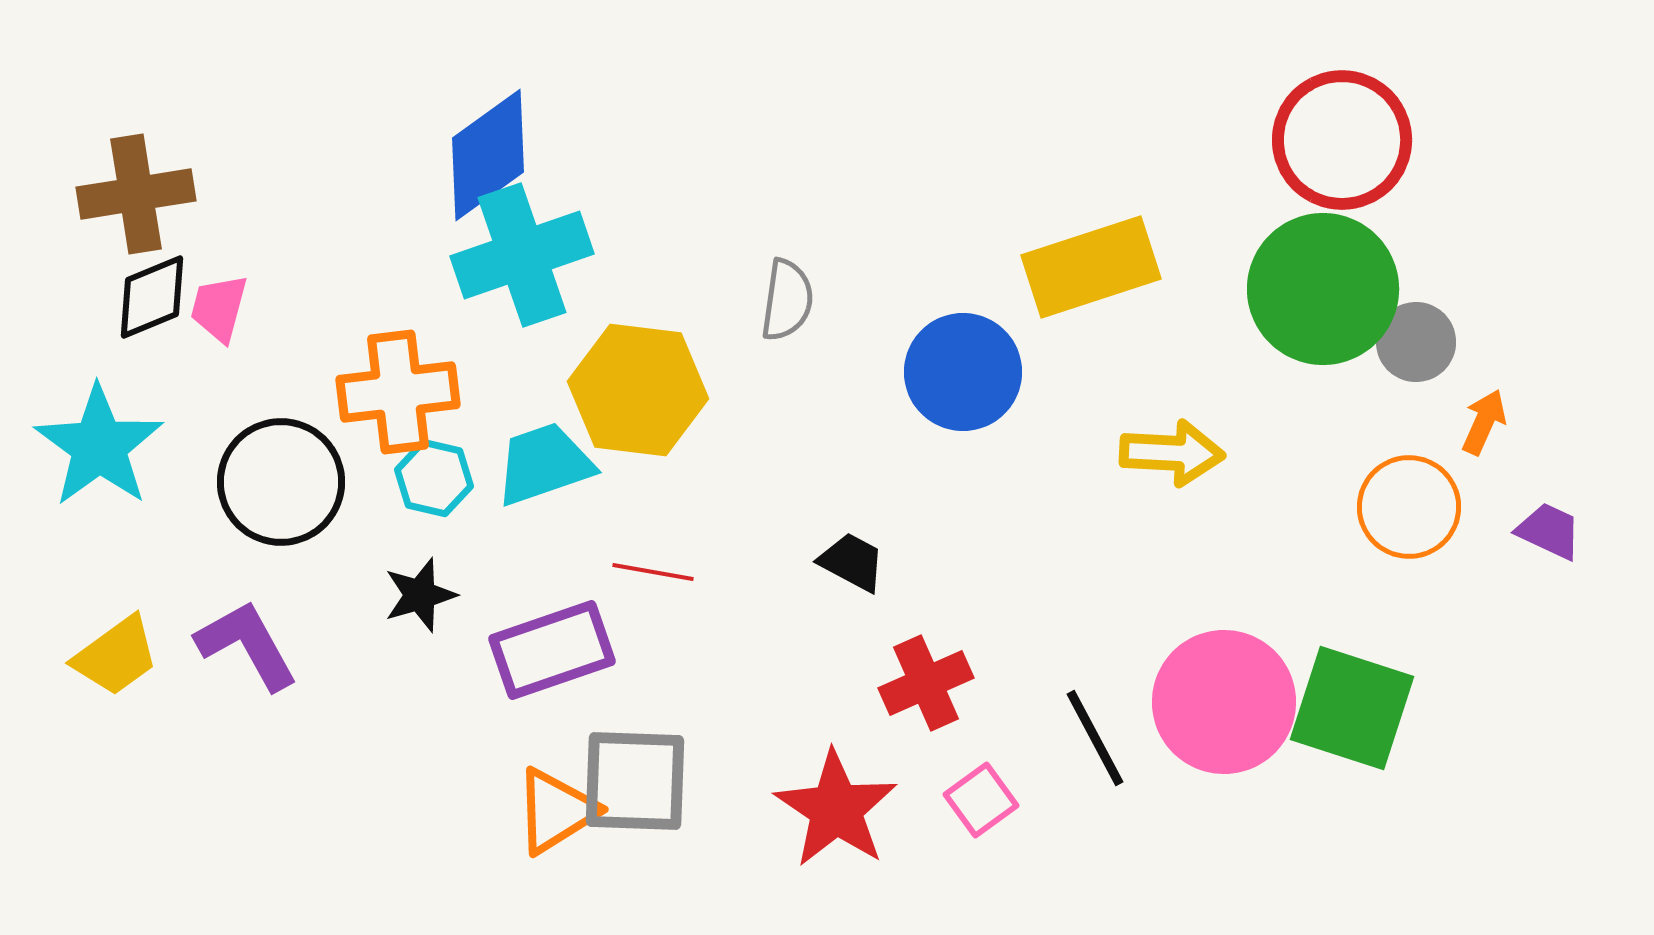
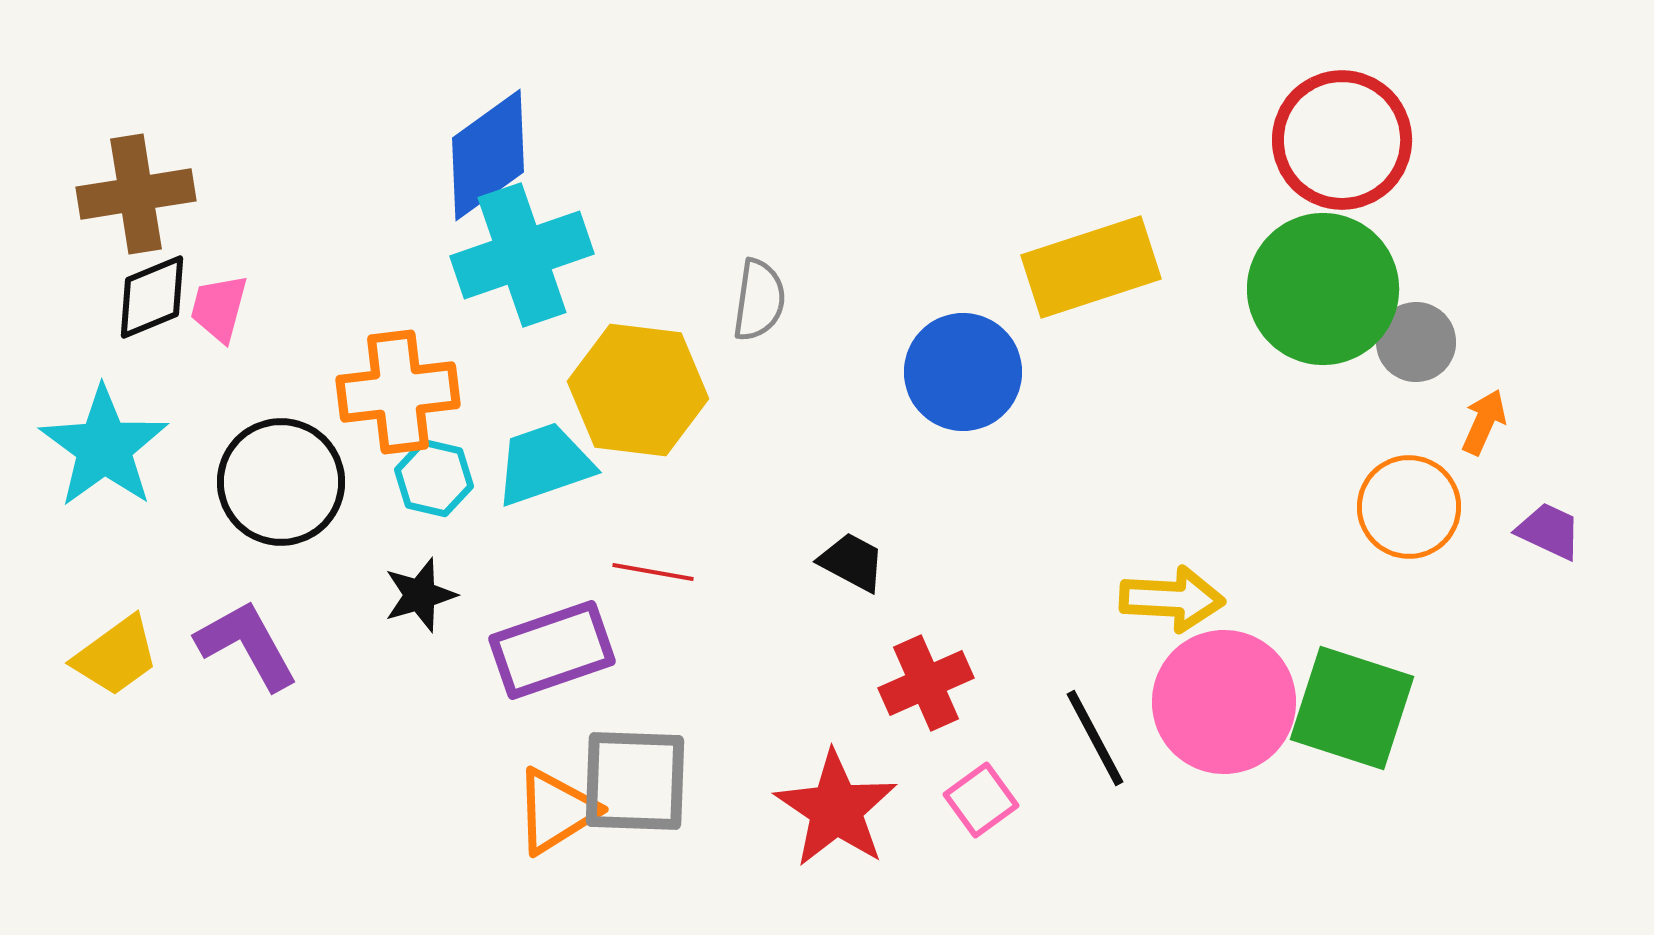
gray semicircle: moved 28 px left
cyan star: moved 5 px right, 1 px down
yellow arrow: moved 146 px down
